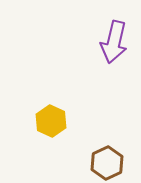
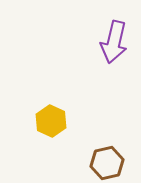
brown hexagon: rotated 12 degrees clockwise
